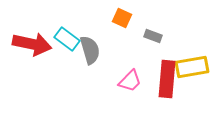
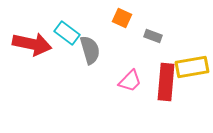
cyan rectangle: moved 6 px up
red rectangle: moved 1 px left, 3 px down
